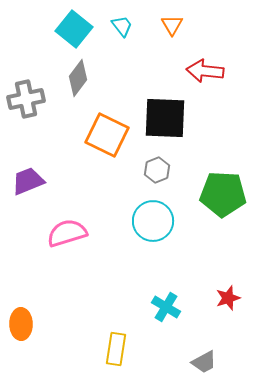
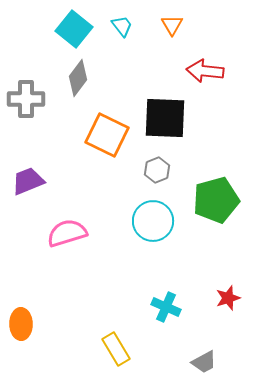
gray cross: rotated 12 degrees clockwise
green pentagon: moved 7 px left, 6 px down; rotated 18 degrees counterclockwise
cyan cross: rotated 8 degrees counterclockwise
yellow rectangle: rotated 40 degrees counterclockwise
